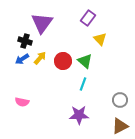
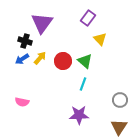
brown triangle: moved 1 px left, 1 px down; rotated 30 degrees counterclockwise
